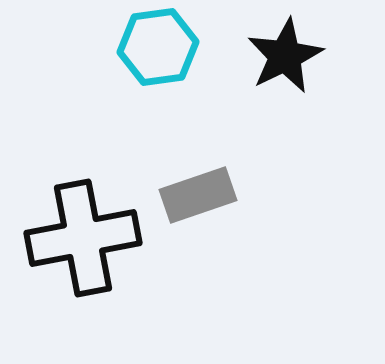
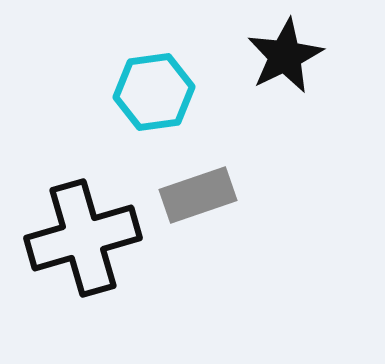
cyan hexagon: moved 4 px left, 45 px down
black cross: rotated 5 degrees counterclockwise
